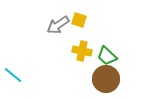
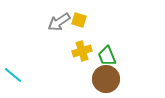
gray arrow: moved 1 px right, 3 px up
yellow cross: rotated 30 degrees counterclockwise
green trapezoid: rotated 25 degrees clockwise
